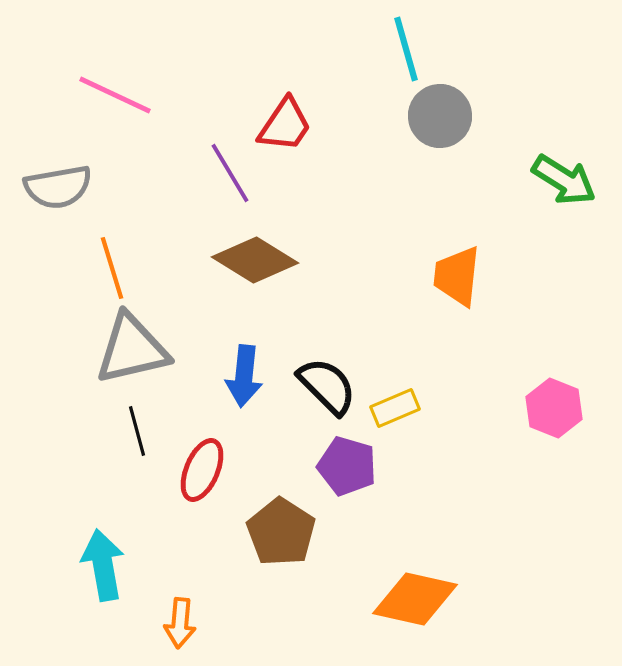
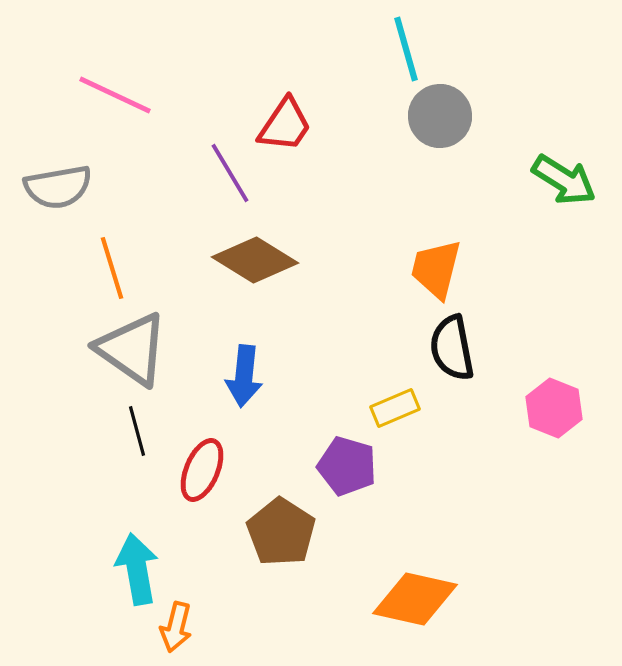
orange trapezoid: moved 21 px left, 7 px up; rotated 8 degrees clockwise
gray triangle: rotated 48 degrees clockwise
black semicircle: moved 125 px right, 38 px up; rotated 146 degrees counterclockwise
cyan arrow: moved 34 px right, 4 px down
orange arrow: moved 4 px left, 4 px down; rotated 9 degrees clockwise
